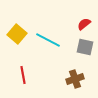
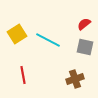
yellow square: rotated 18 degrees clockwise
